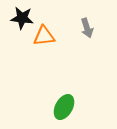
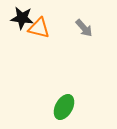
gray arrow: moved 3 px left; rotated 24 degrees counterclockwise
orange triangle: moved 5 px left, 8 px up; rotated 20 degrees clockwise
